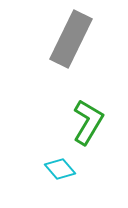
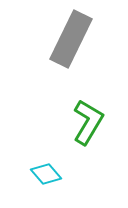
cyan diamond: moved 14 px left, 5 px down
